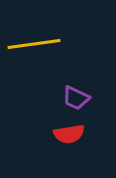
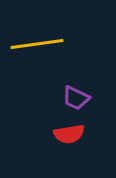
yellow line: moved 3 px right
